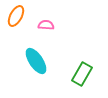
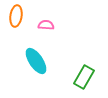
orange ellipse: rotated 20 degrees counterclockwise
green rectangle: moved 2 px right, 3 px down
